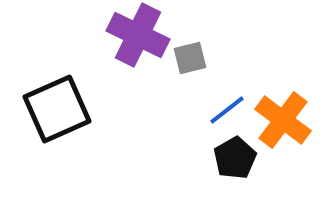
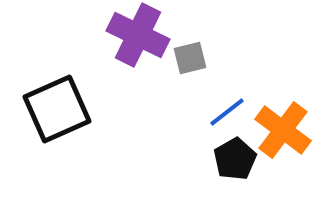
blue line: moved 2 px down
orange cross: moved 10 px down
black pentagon: moved 1 px down
